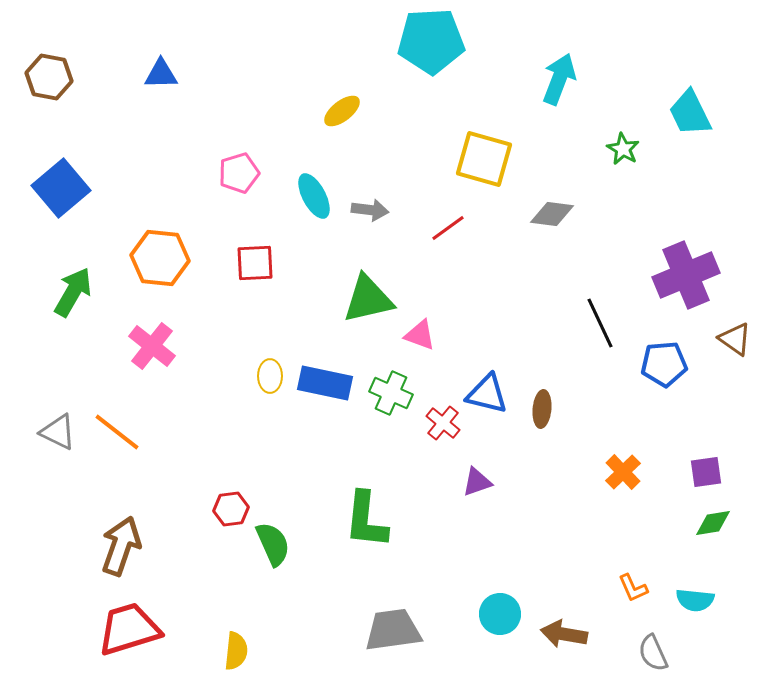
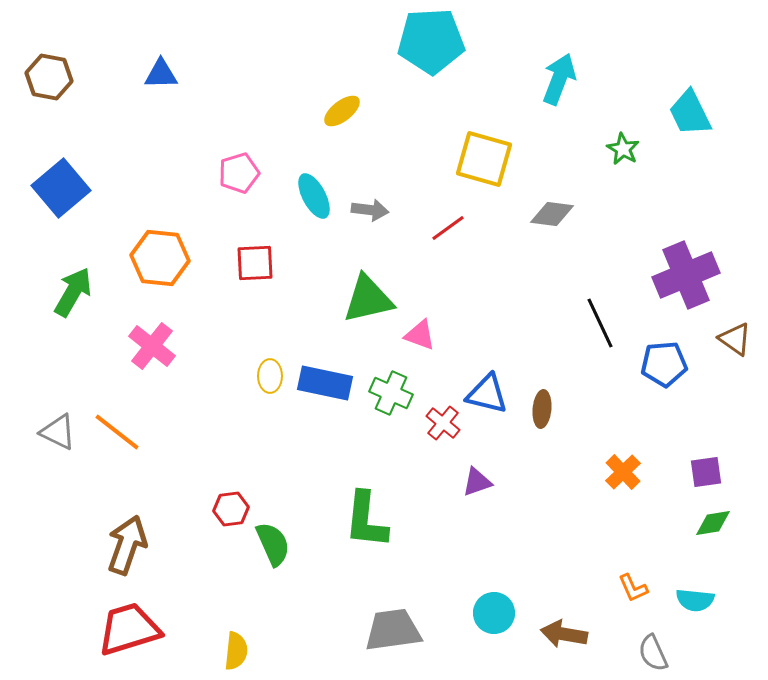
brown arrow at (121, 546): moved 6 px right, 1 px up
cyan circle at (500, 614): moved 6 px left, 1 px up
